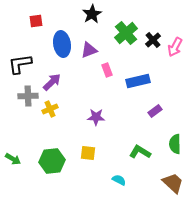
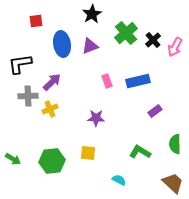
purple triangle: moved 1 px right, 4 px up
pink rectangle: moved 11 px down
purple star: moved 1 px down
